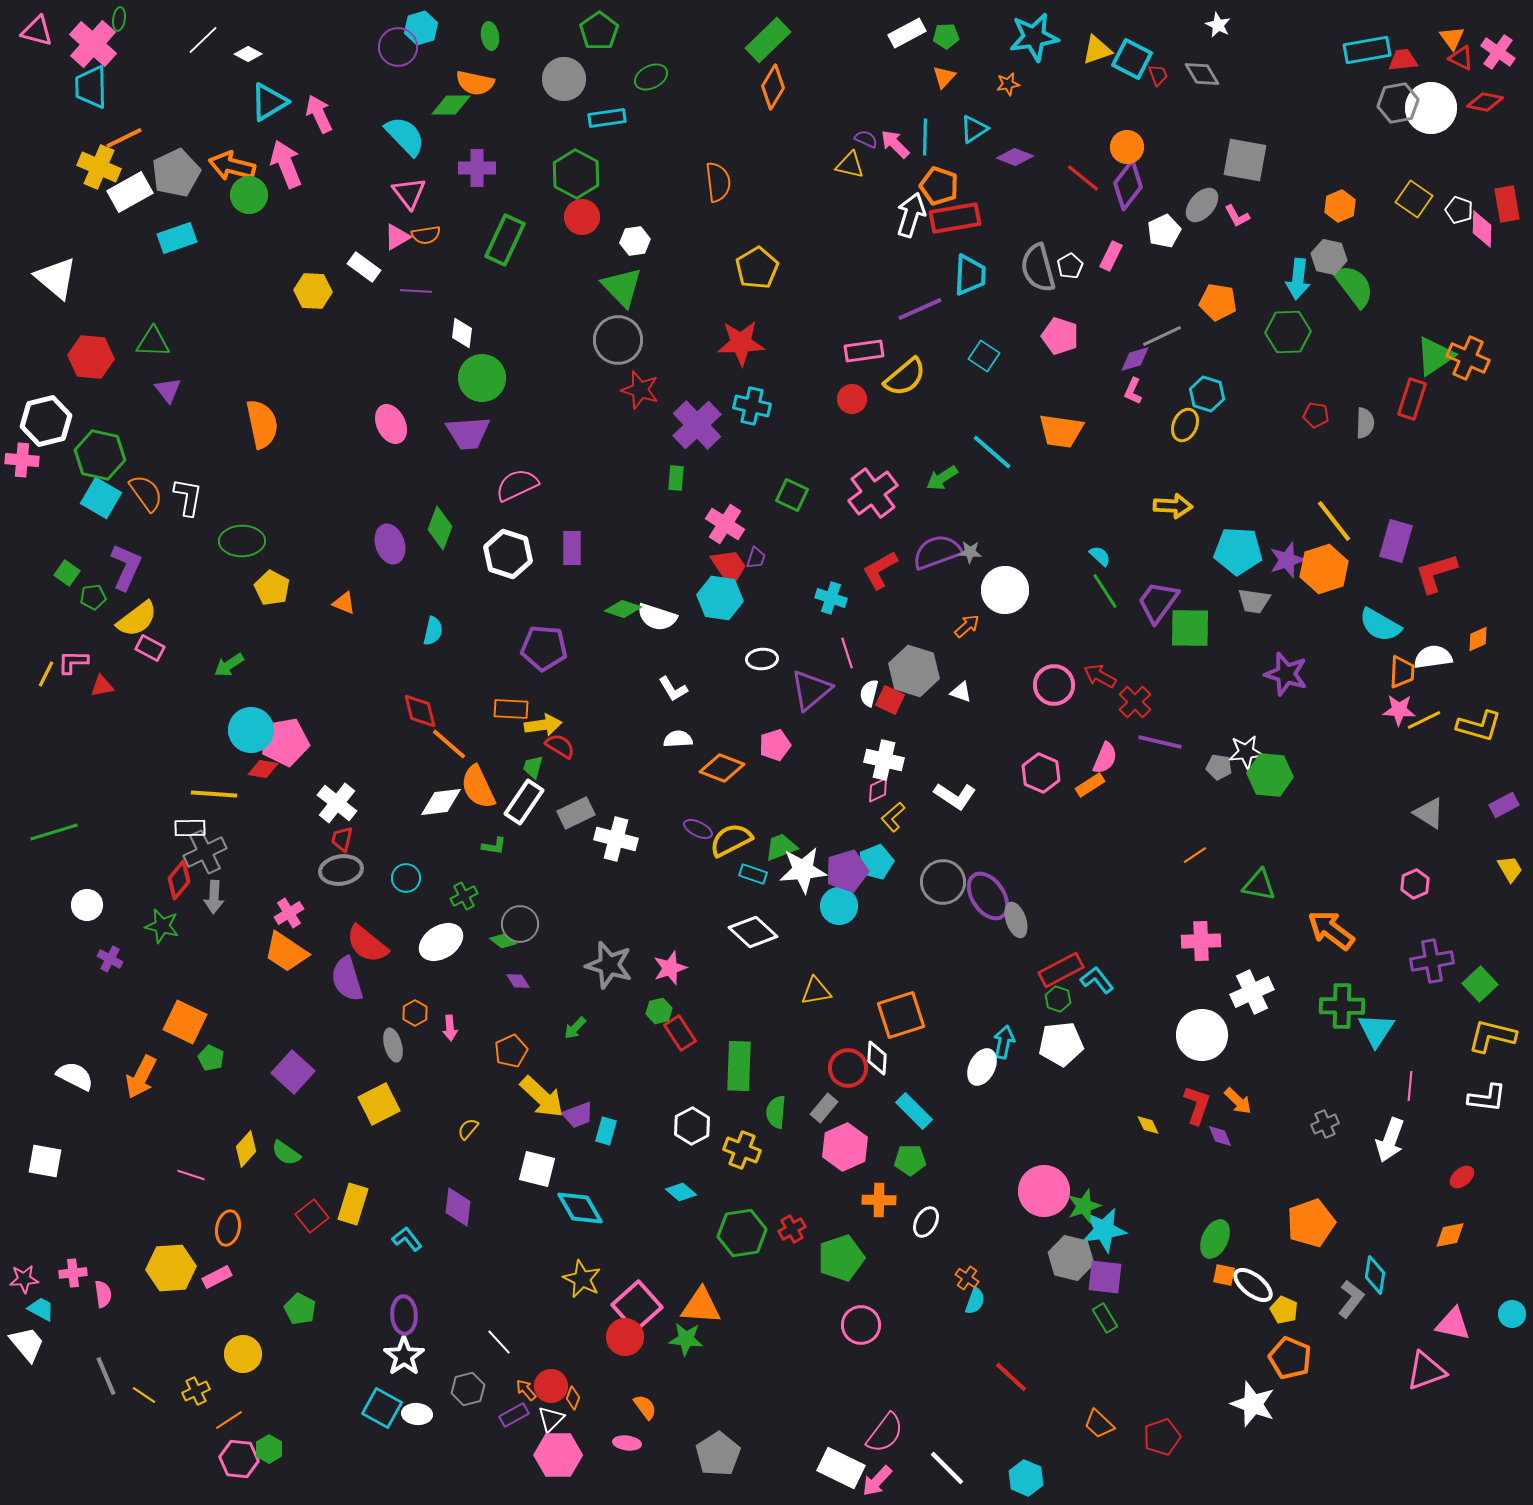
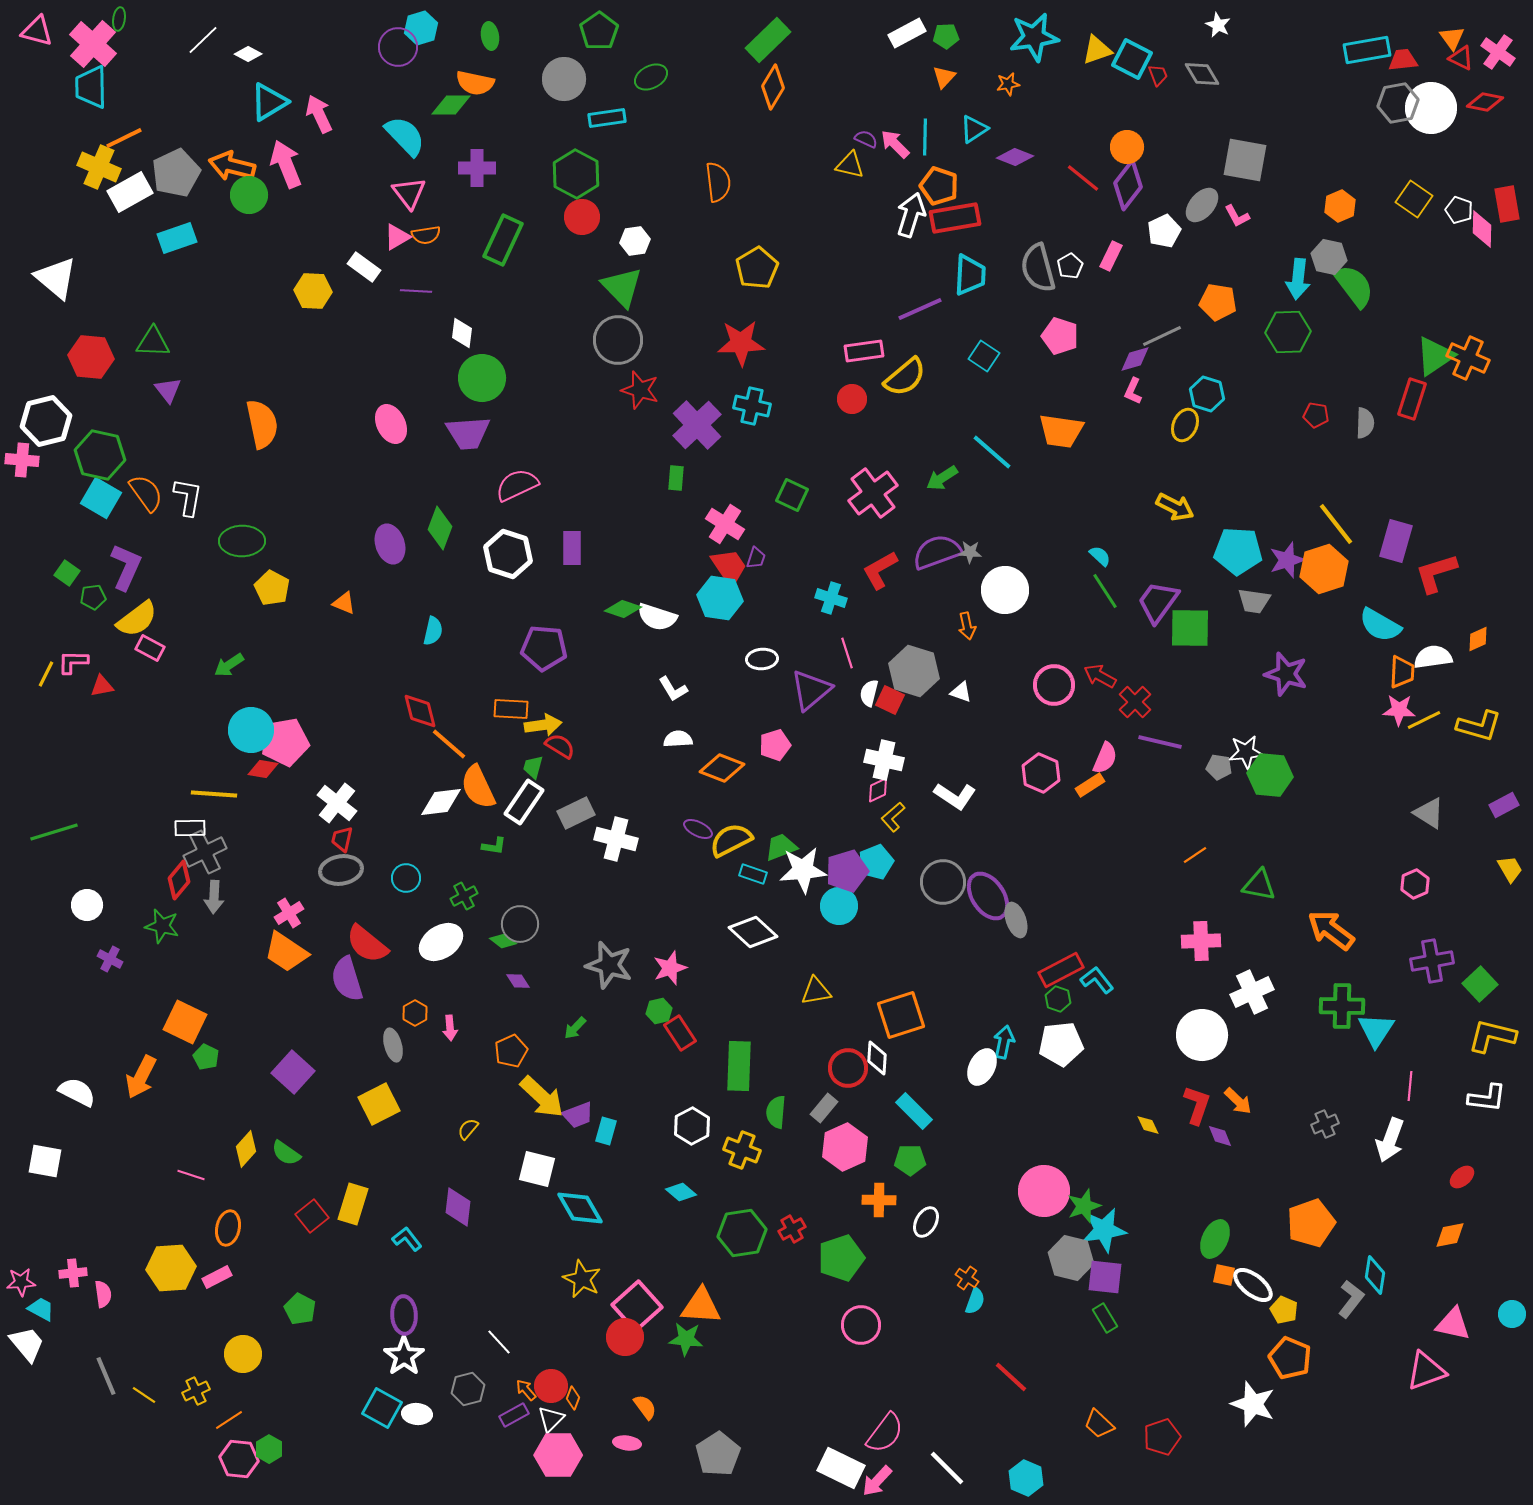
green rectangle at (505, 240): moved 2 px left
yellow arrow at (1173, 506): moved 2 px right, 1 px down; rotated 24 degrees clockwise
yellow line at (1334, 521): moved 2 px right, 3 px down
orange arrow at (967, 626): rotated 120 degrees clockwise
green pentagon at (211, 1058): moved 5 px left, 1 px up
white semicircle at (75, 1076): moved 2 px right, 16 px down
pink star at (24, 1279): moved 3 px left, 3 px down
